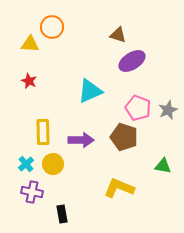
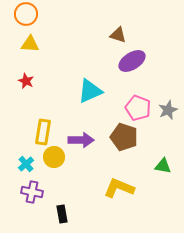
orange circle: moved 26 px left, 13 px up
red star: moved 3 px left
yellow rectangle: rotated 10 degrees clockwise
yellow circle: moved 1 px right, 7 px up
